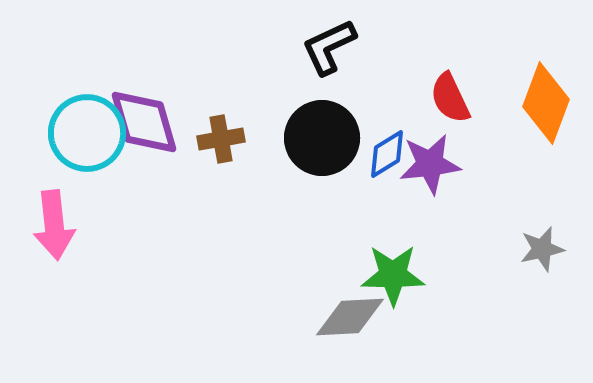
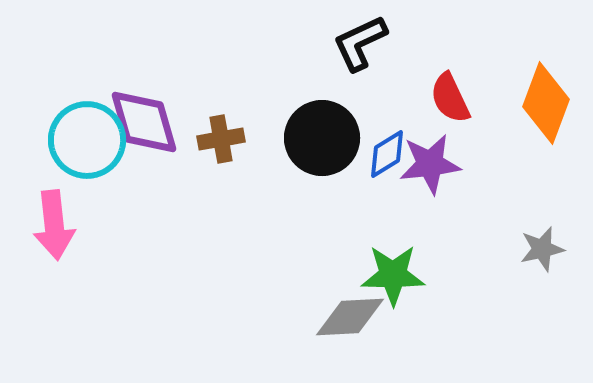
black L-shape: moved 31 px right, 4 px up
cyan circle: moved 7 px down
